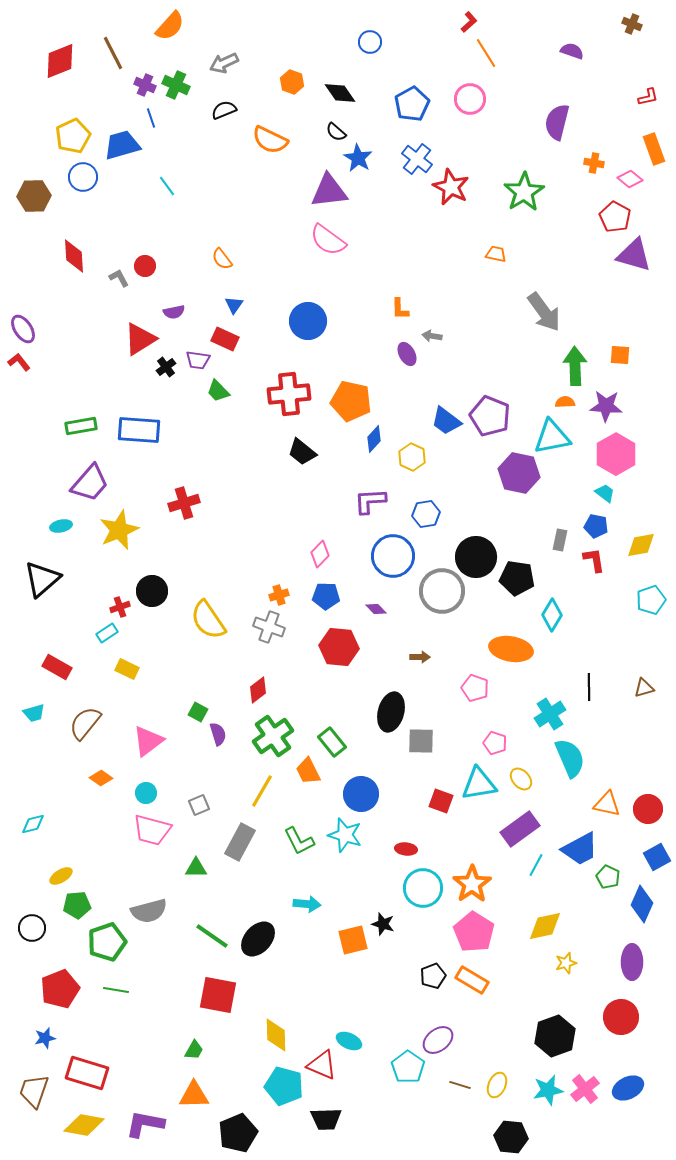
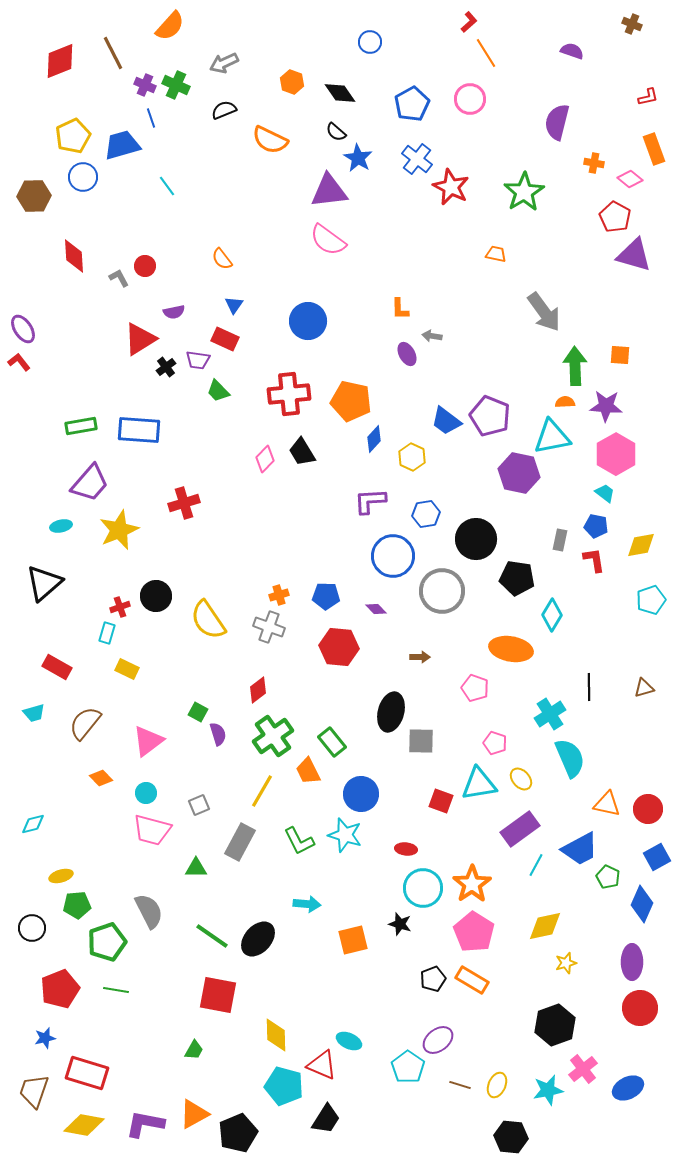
black trapezoid at (302, 452): rotated 20 degrees clockwise
pink diamond at (320, 554): moved 55 px left, 95 px up
black circle at (476, 557): moved 18 px up
black triangle at (42, 579): moved 2 px right, 4 px down
black circle at (152, 591): moved 4 px right, 5 px down
cyan rectangle at (107, 633): rotated 40 degrees counterclockwise
orange diamond at (101, 778): rotated 10 degrees clockwise
yellow ellipse at (61, 876): rotated 15 degrees clockwise
gray semicircle at (149, 911): rotated 102 degrees counterclockwise
black star at (383, 924): moved 17 px right
black pentagon at (433, 976): moved 3 px down
red circle at (621, 1017): moved 19 px right, 9 px up
black hexagon at (555, 1036): moved 11 px up
pink cross at (585, 1089): moved 2 px left, 20 px up
orange triangle at (194, 1095): moved 19 px down; rotated 28 degrees counterclockwise
black trapezoid at (326, 1119): rotated 56 degrees counterclockwise
